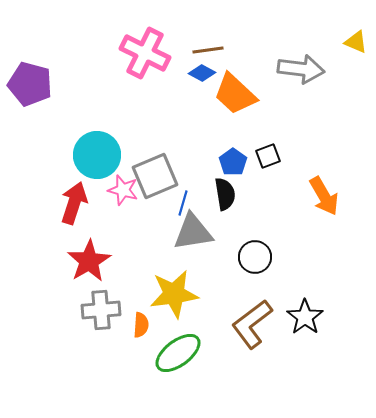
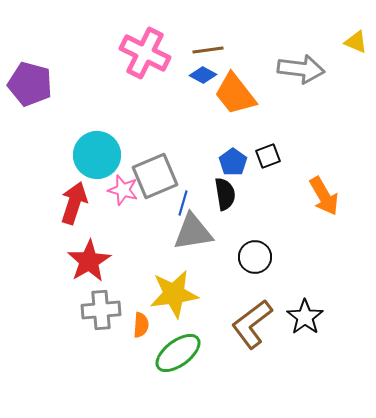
blue diamond: moved 1 px right, 2 px down
orange trapezoid: rotated 9 degrees clockwise
